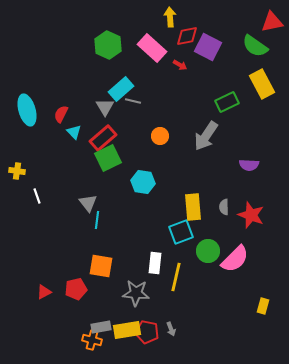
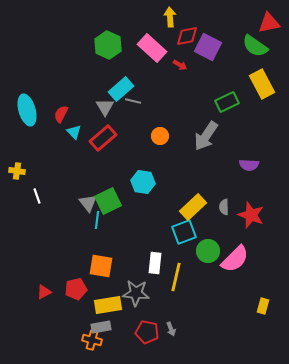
red triangle at (272, 22): moved 3 px left, 1 px down
green square at (108, 158): moved 43 px down
yellow rectangle at (193, 207): rotated 52 degrees clockwise
cyan square at (181, 232): moved 3 px right
yellow rectangle at (127, 330): moved 19 px left, 25 px up
